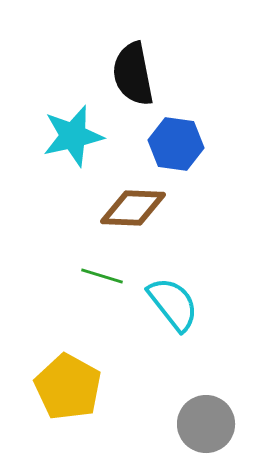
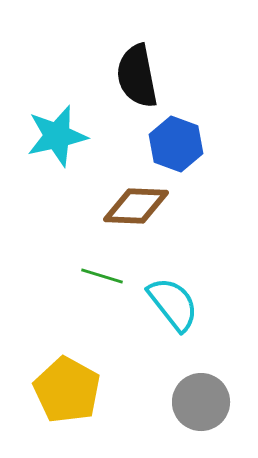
black semicircle: moved 4 px right, 2 px down
cyan star: moved 16 px left
blue hexagon: rotated 12 degrees clockwise
brown diamond: moved 3 px right, 2 px up
yellow pentagon: moved 1 px left, 3 px down
gray circle: moved 5 px left, 22 px up
